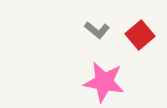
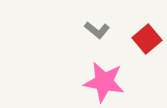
red square: moved 7 px right, 4 px down
